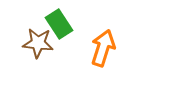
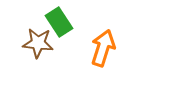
green rectangle: moved 2 px up
